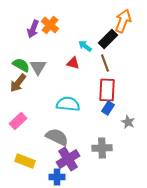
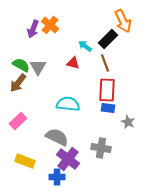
orange arrow: rotated 135 degrees clockwise
blue rectangle: rotated 64 degrees clockwise
gray cross: moved 1 px left; rotated 12 degrees clockwise
purple cross: rotated 20 degrees counterclockwise
